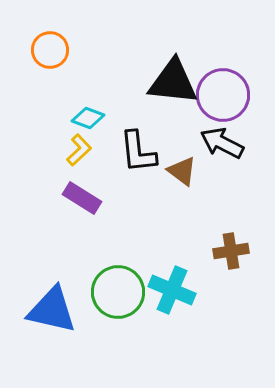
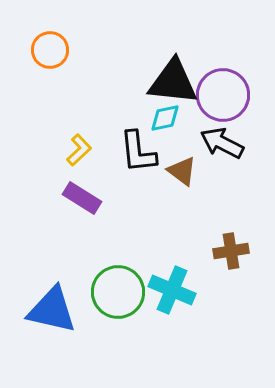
cyan diamond: moved 77 px right; rotated 32 degrees counterclockwise
